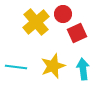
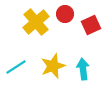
red circle: moved 2 px right
red square: moved 14 px right, 8 px up
cyan line: rotated 40 degrees counterclockwise
